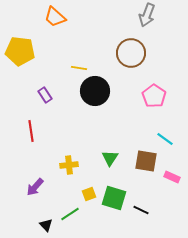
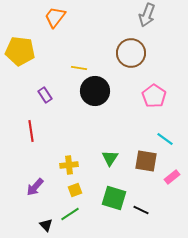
orange trapezoid: rotated 85 degrees clockwise
pink rectangle: rotated 63 degrees counterclockwise
yellow square: moved 14 px left, 4 px up
